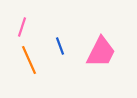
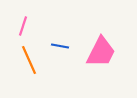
pink line: moved 1 px right, 1 px up
blue line: rotated 60 degrees counterclockwise
